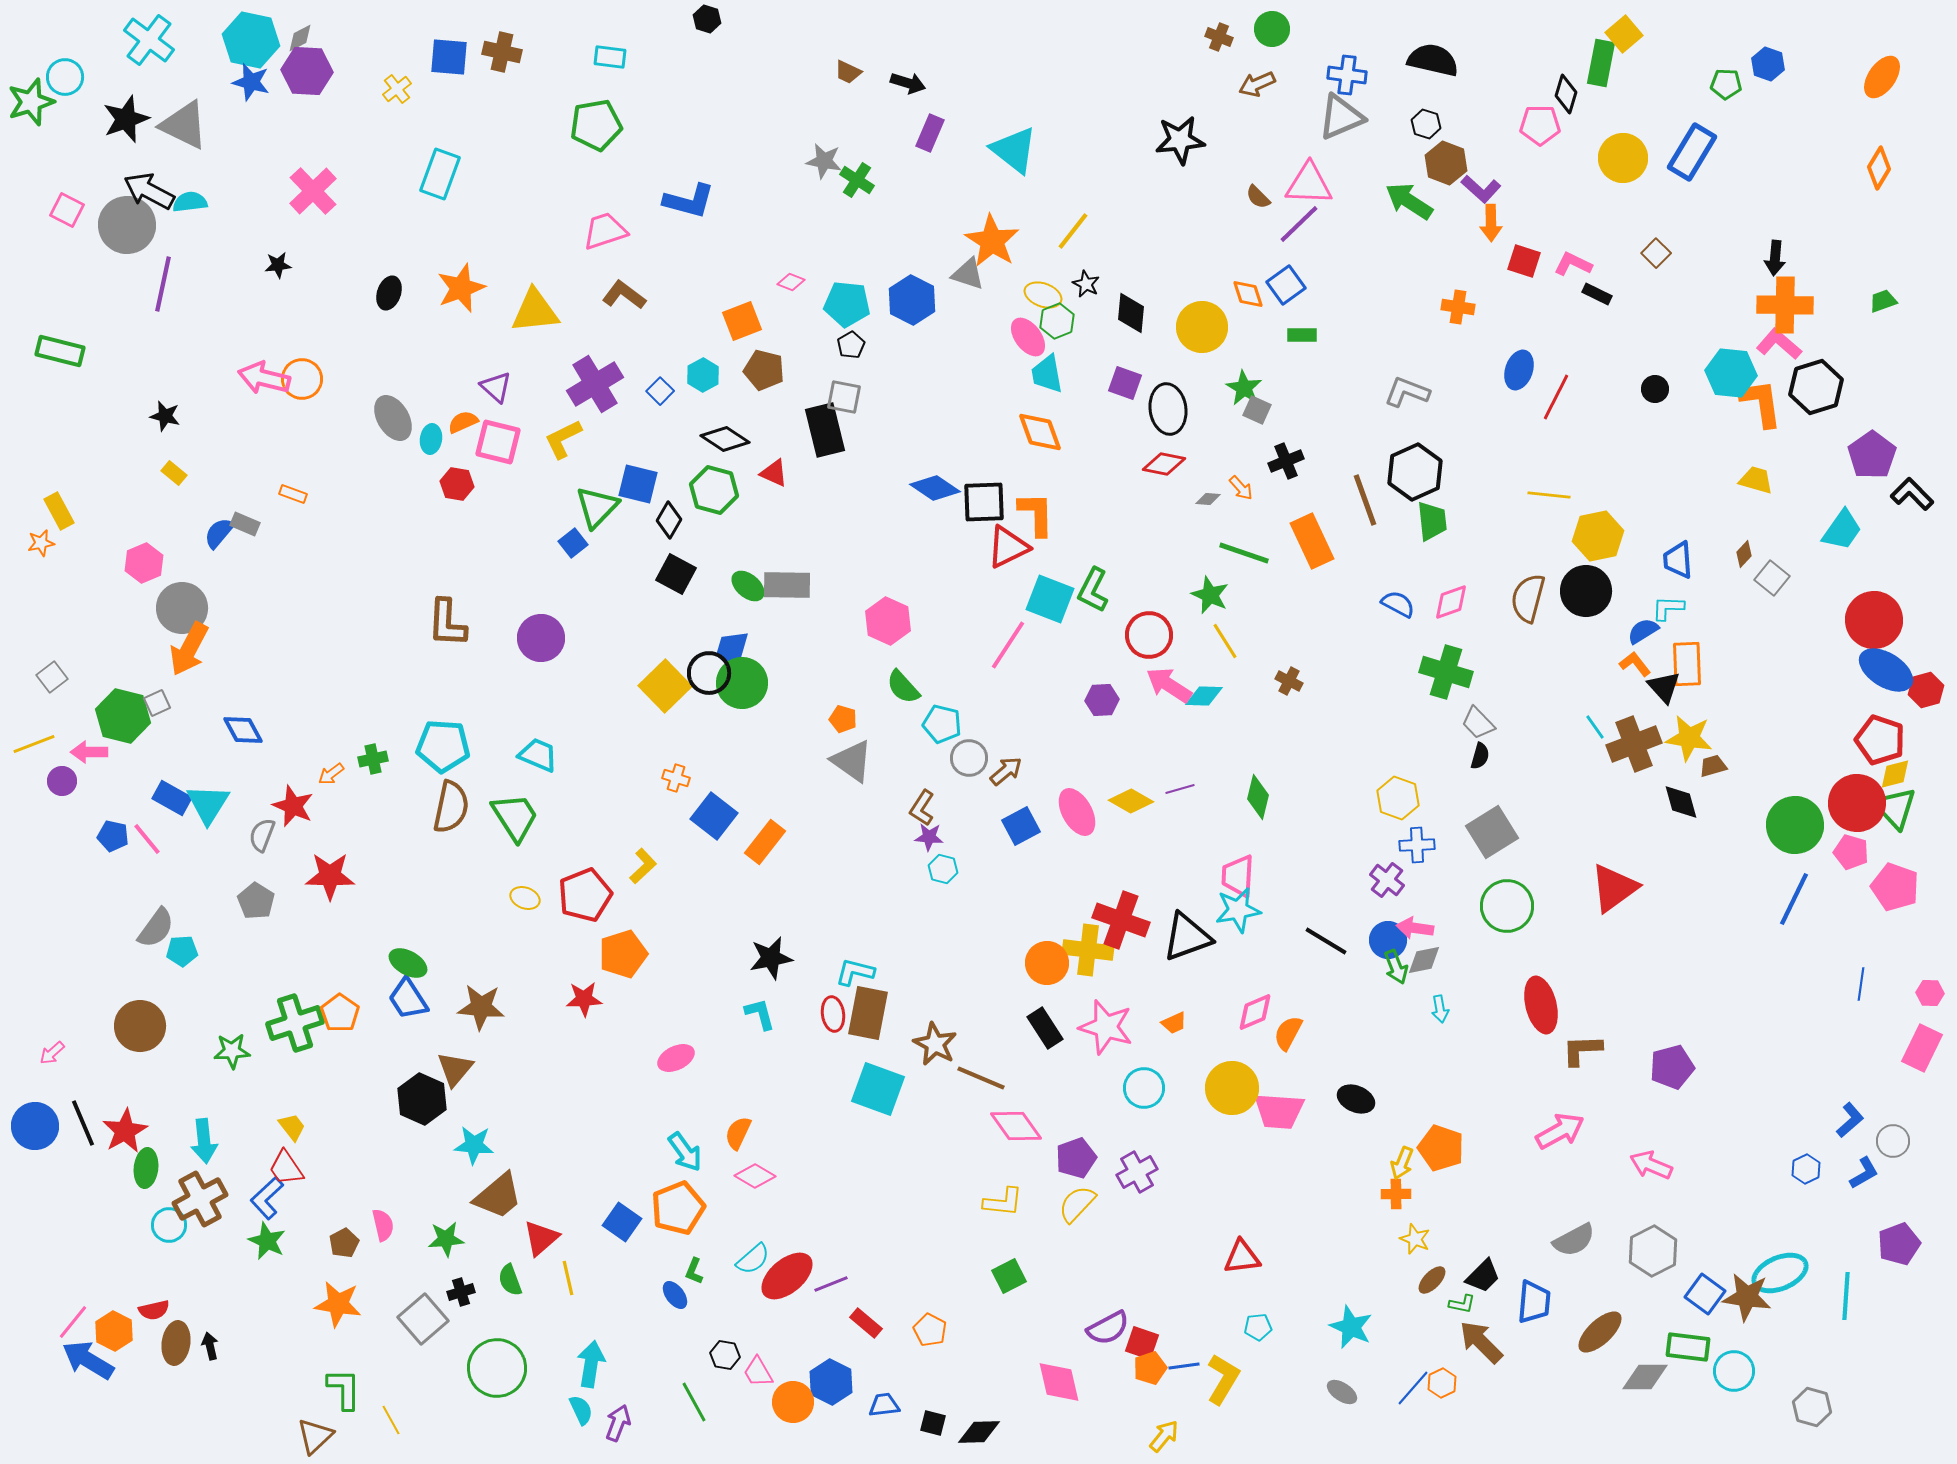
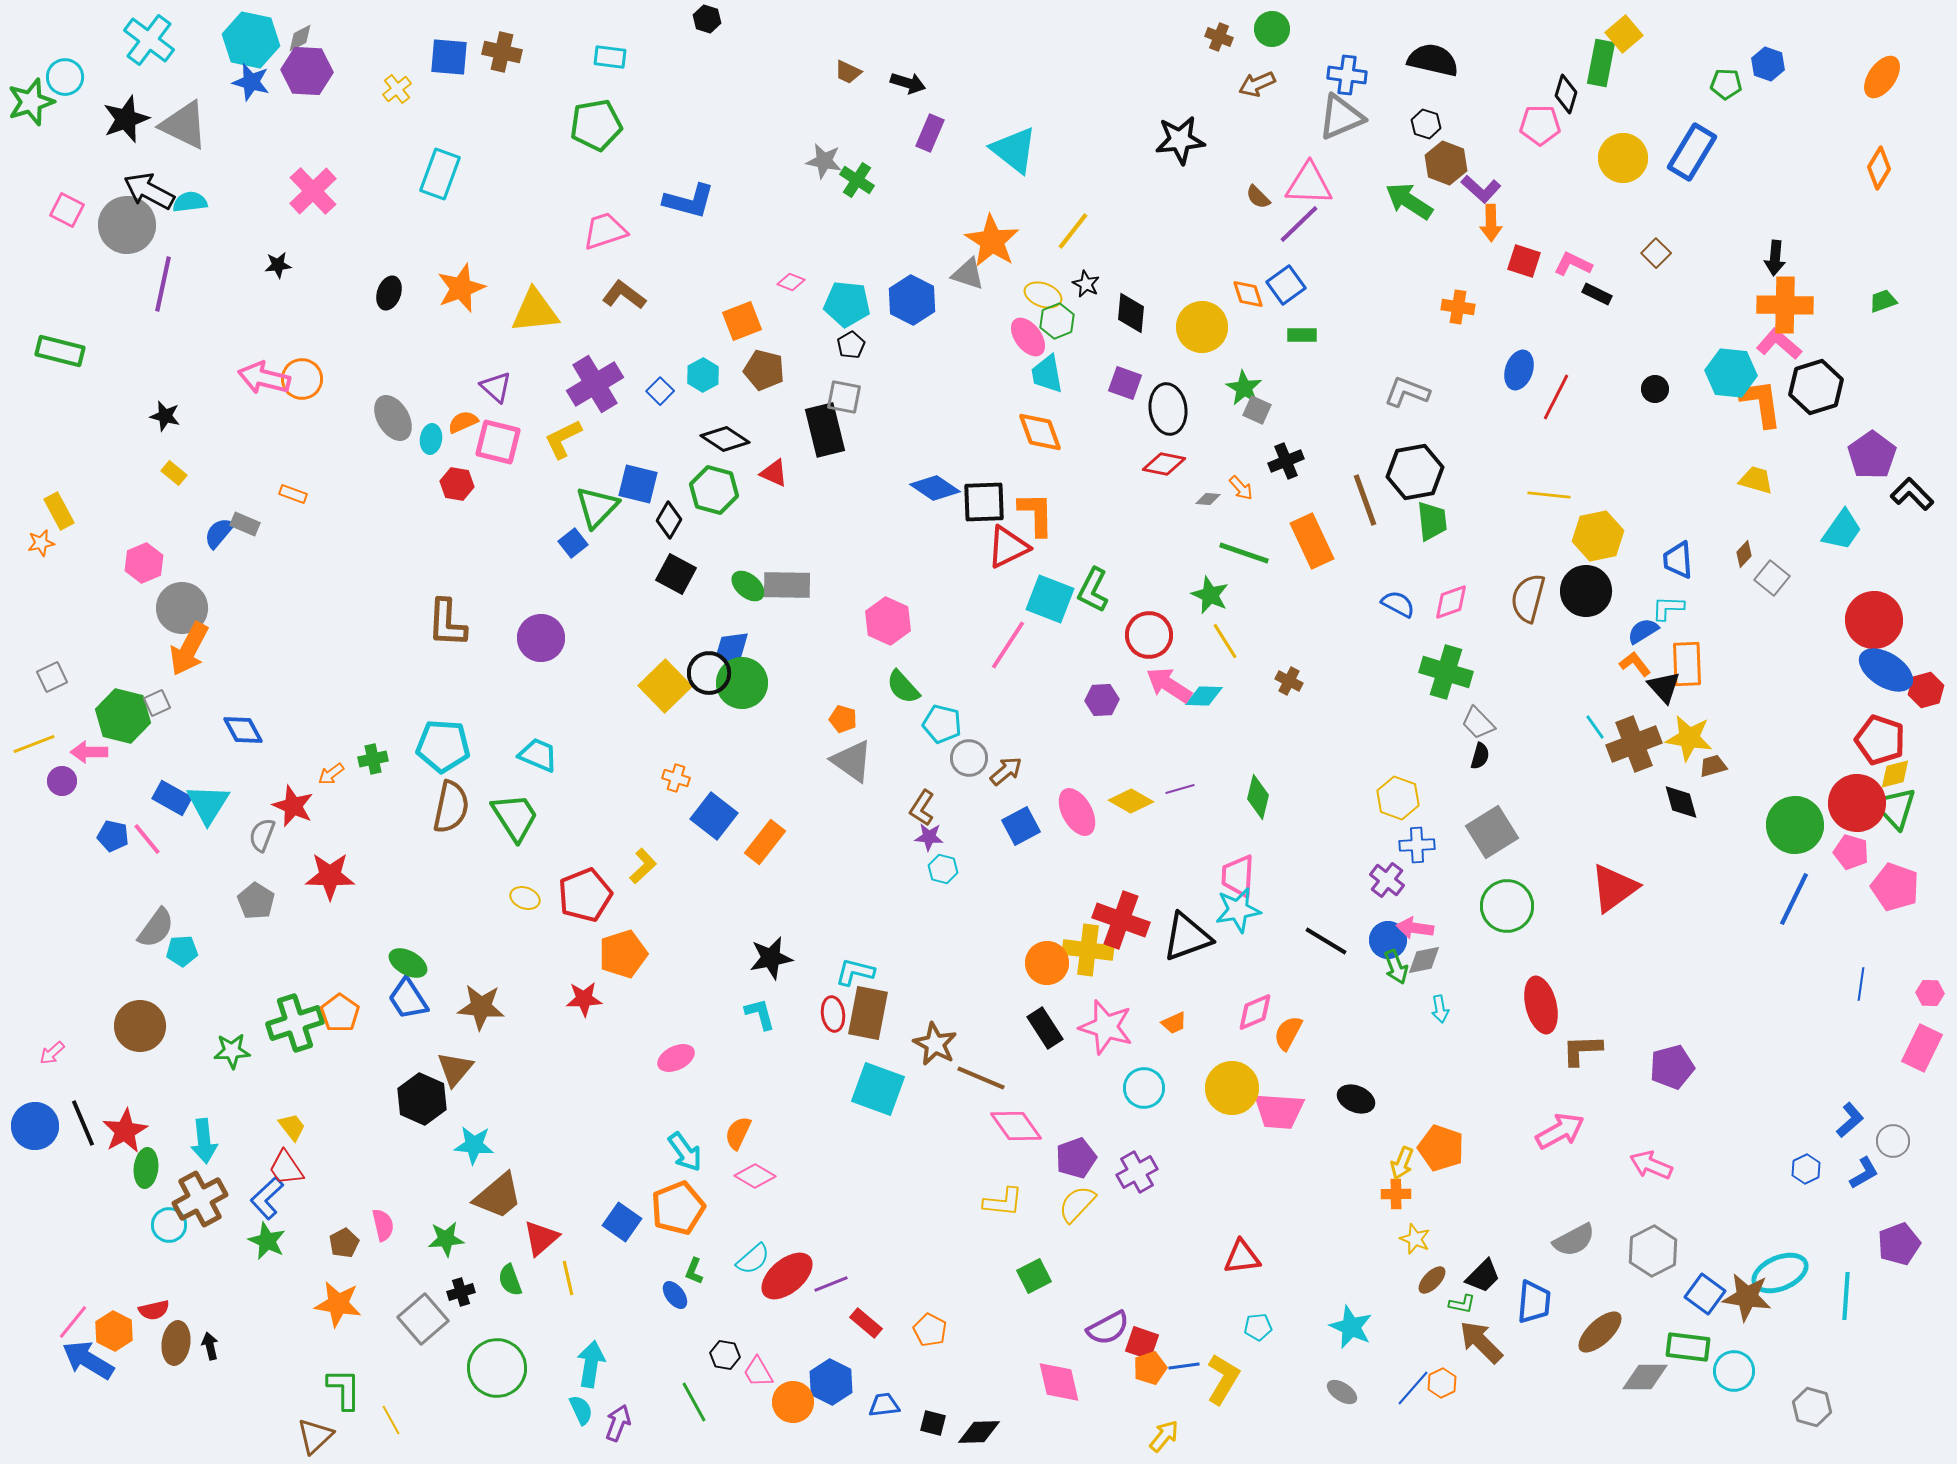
black hexagon at (1415, 472): rotated 14 degrees clockwise
gray square at (52, 677): rotated 12 degrees clockwise
green square at (1009, 1276): moved 25 px right
